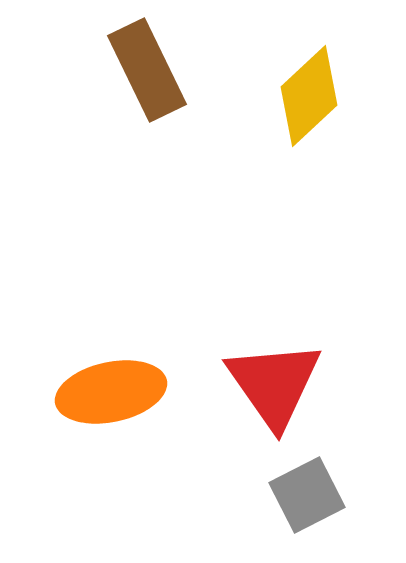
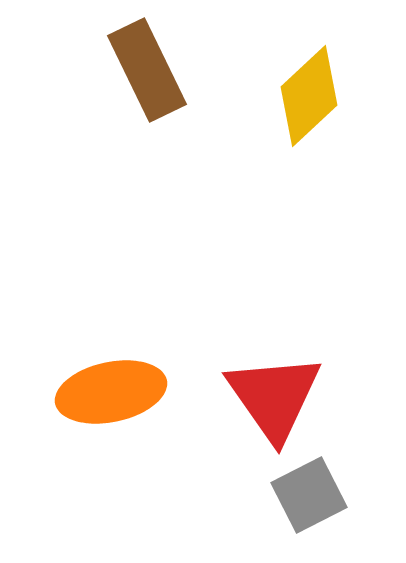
red triangle: moved 13 px down
gray square: moved 2 px right
